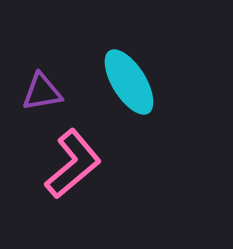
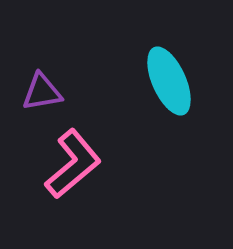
cyan ellipse: moved 40 px right, 1 px up; rotated 8 degrees clockwise
